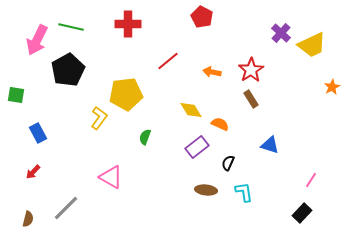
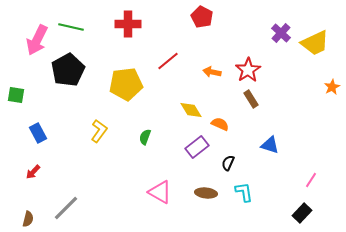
yellow trapezoid: moved 3 px right, 2 px up
red star: moved 3 px left
yellow pentagon: moved 10 px up
yellow L-shape: moved 13 px down
pink triangle: moved 49 px right, 15 px down
brown ellipse: moved 3 px down
